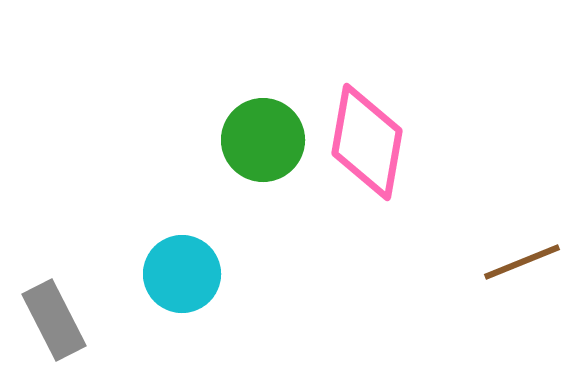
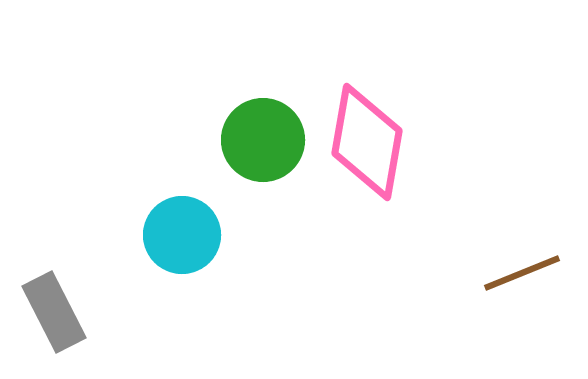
brown line: moved 11 px down
cyan circle: moved 39 px up
gray rectangle: moved 8 px up
